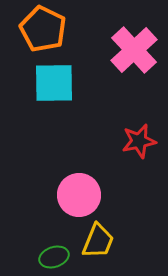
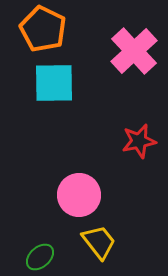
pink cross: moved 1 px down
yellow trapezoid: moved 1 px right, 1 px down; rotated 60 degrees counterclockwise
green ellipse: moved 14 px left; rotated 24 degrees counterclockwise
